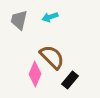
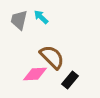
cyan arrow: moved 9 px left; rotated 63 degrees clockwise
pink diamond: rotated 65 degrees clockwise
